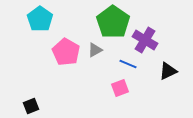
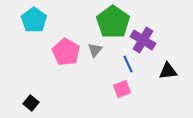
cyan pentagon: moved 6 px left, 1 px down
purple cross: moved 2 px left
gray triangle: rotated 21 degrees counterclockwise
blue line: rotated 42 degrees clockwise
black triangle: rotated 18 degrees clockwise
pink square: moved 2 px right, 1 px down
black square: moved 3 px up; rotated 28 degrees counterclockwise
